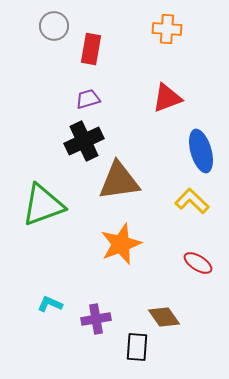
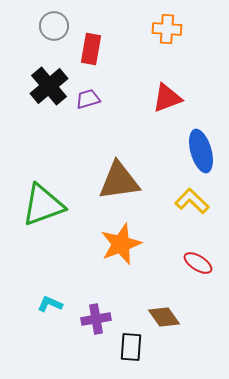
black cross: moved 35 px left, 55 px up; rotated 15 degrees counterclockwise
black rectangle: moved 6 px left
